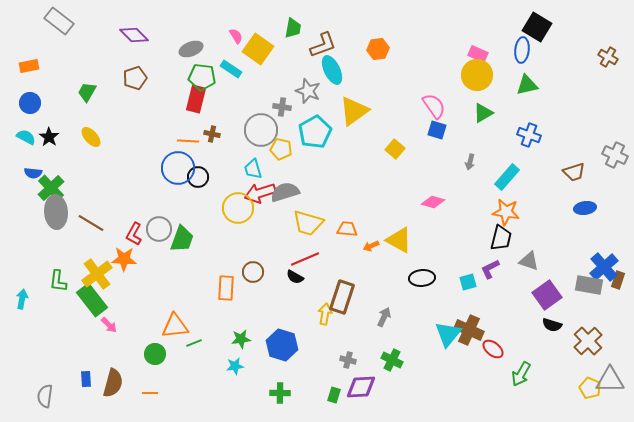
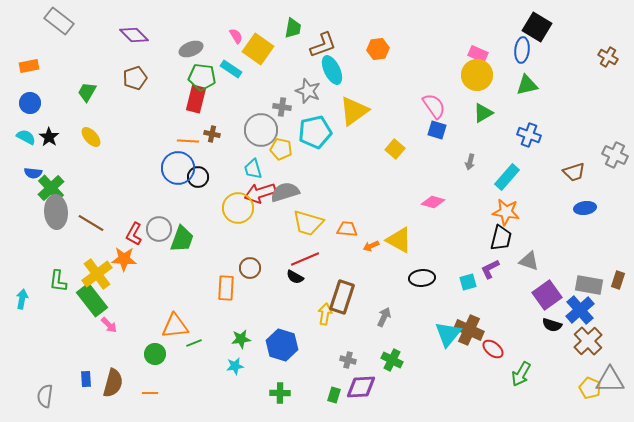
cyan pentagon at (315, 132): rotated 16 degrees clockwise
blue cross at (604, 267): moved 24 px left, 43 px down
brown circle at (253, 272): moved 3 px left, 4 px up
